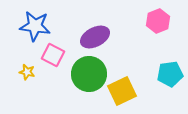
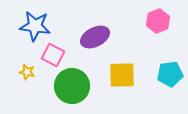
green circle: moved 17 px left, 12 px down
yellow square: moved 16 px up; rotated 24 degrees clockwise
